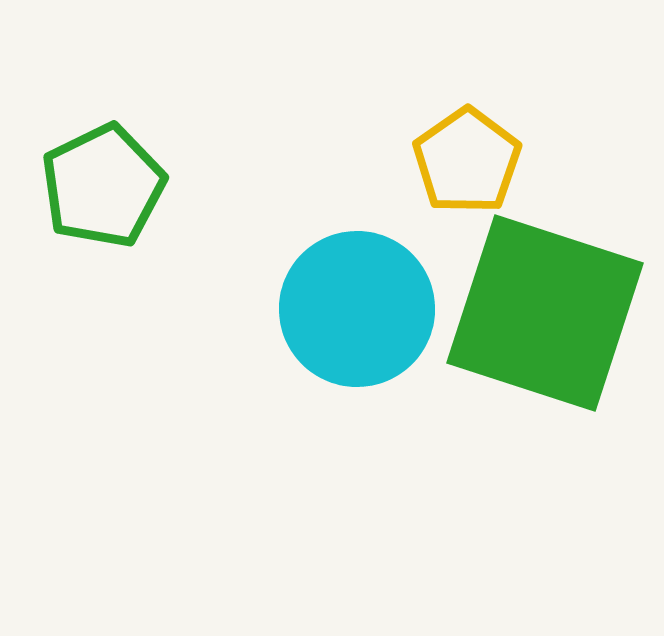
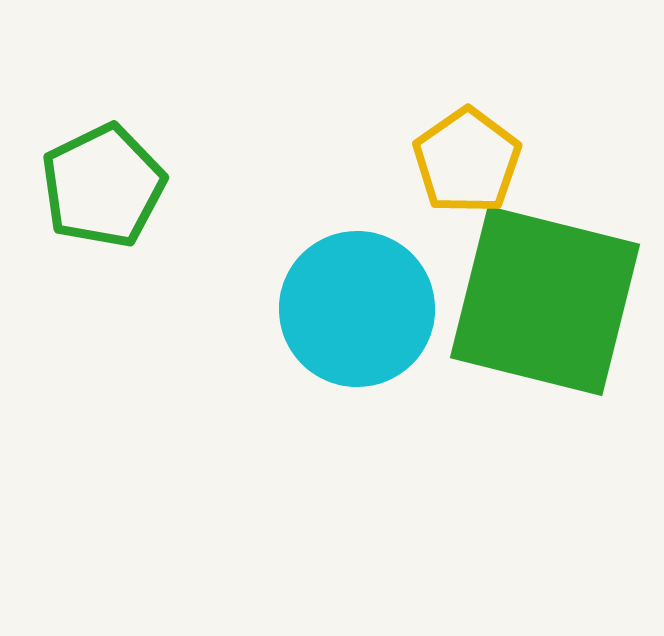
green square: moved 12 px up; rotated 4 degrees counterclockwise
